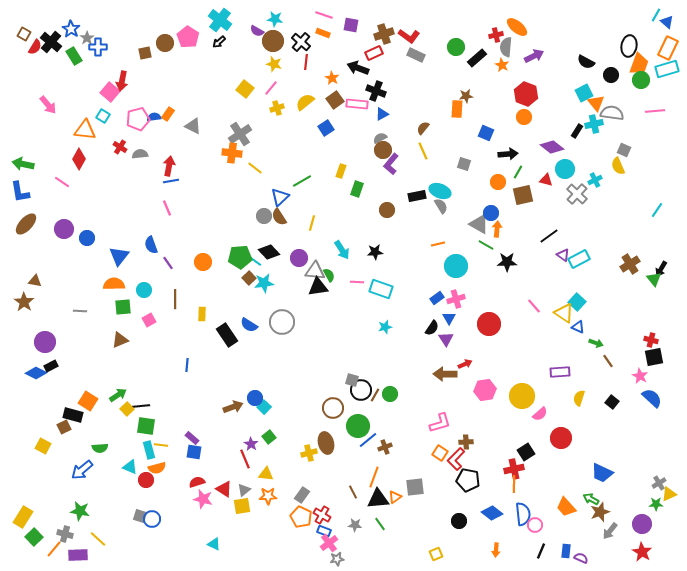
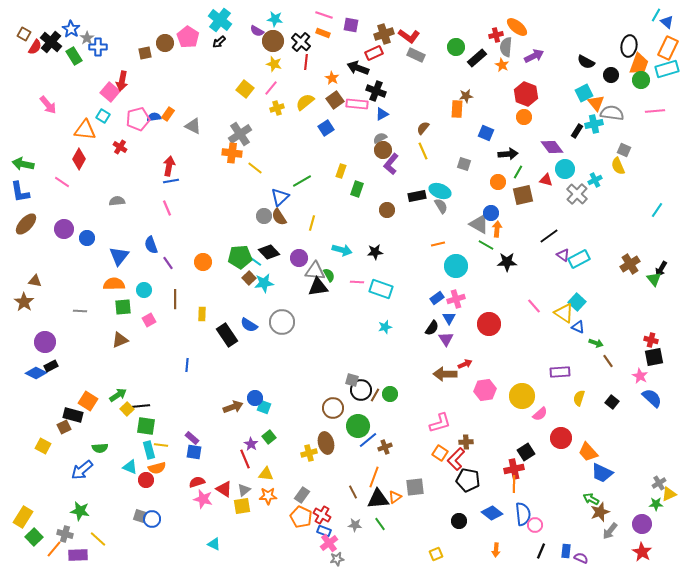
purple diamond at (552, 147): rotated 15 degrees clockwise
gray semicircle at (140, 154): moved 23 px left, 47 px down
cyan arrow at (342, 250): rotated 42 degrees counterclockwise
cyan square at (264, 407): rotated 24 degrees counterclockwise
orange trapezoid at (566, 507): moved 22 px right, 55 px up
